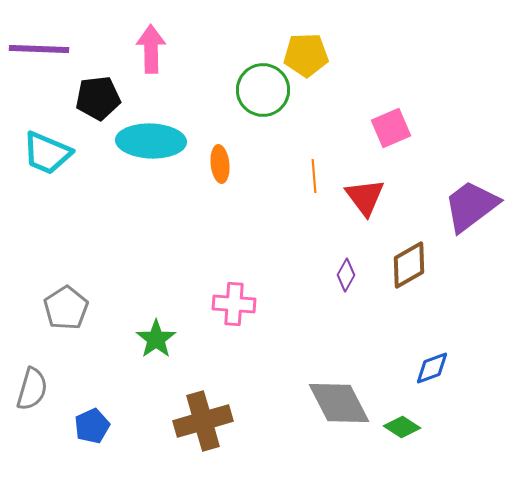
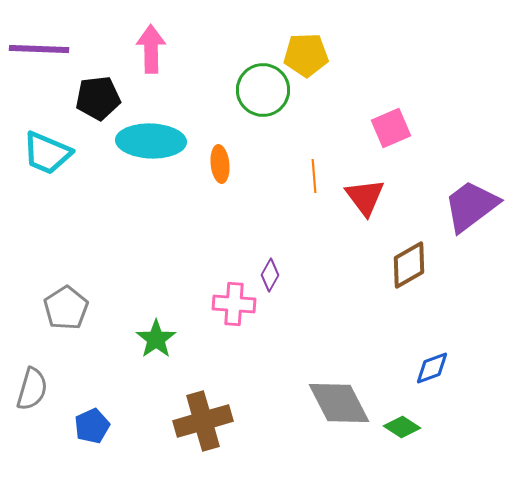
purple diamond: moved 76 px left
